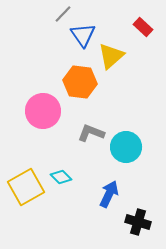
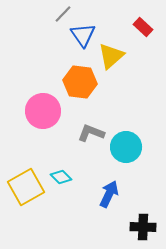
black cross: moved 5 px right, 5 px down; rotated 15 degrees counterclockwise
